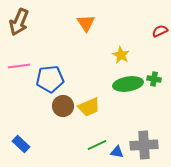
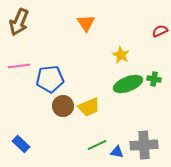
green ellipse: rotated 12 degrees counterclockwise
